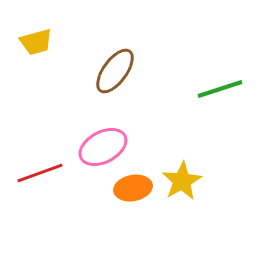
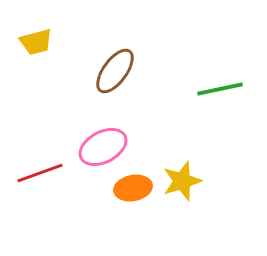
green line: rotated 6 degrees clockwise
yellow star: rotated 12 degrees clockwise
